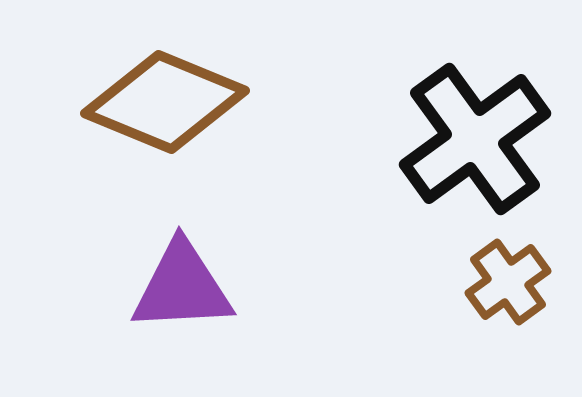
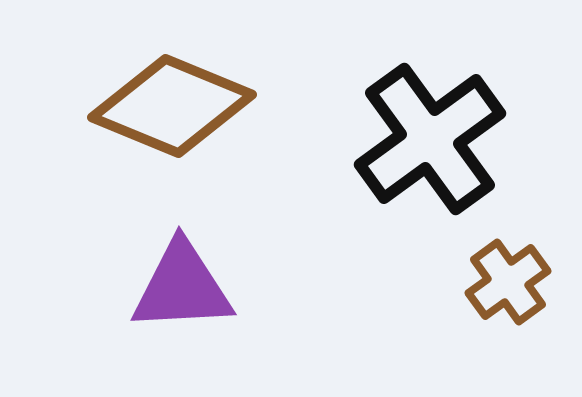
brown diamond: moved 7 px right, 4 px down
black cross: moved 45 px left
